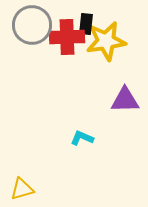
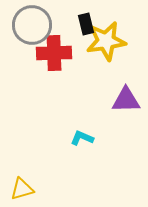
black rectangle: rotated 20 degrees counterclockwise
red cross: moved 13 px left, 16 px down
purple triangle: moved 1 px right
